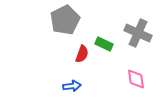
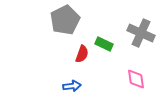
gray cross: moved 3 px right
